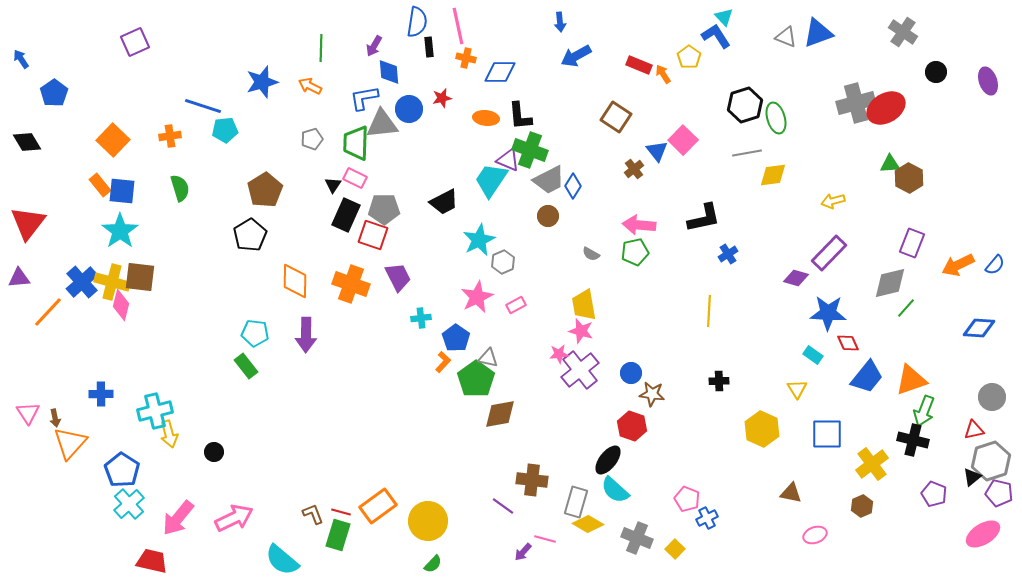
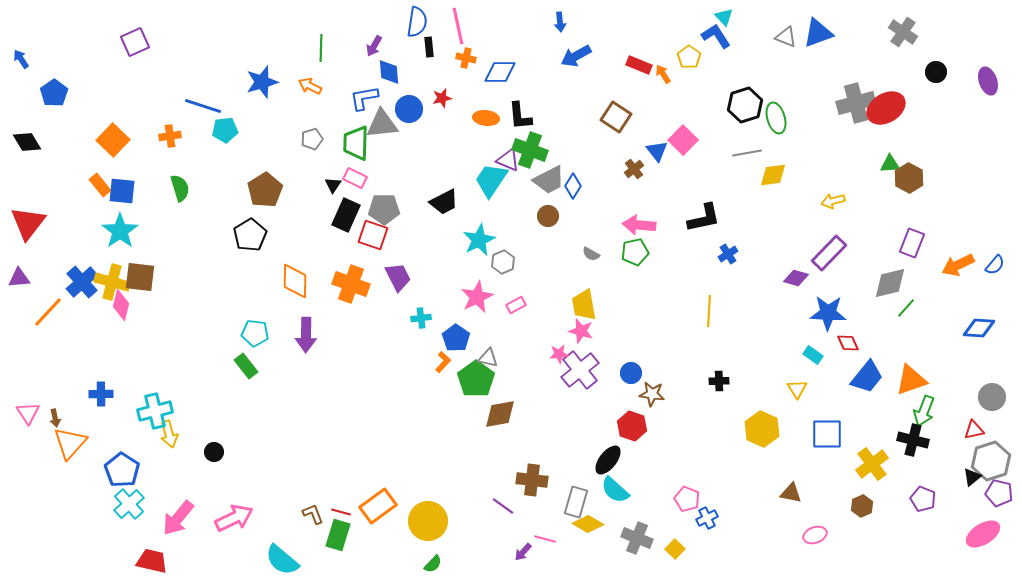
purple pentagon at (934, 494): moved 11 px left, 5 px down
